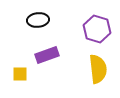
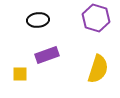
purple hexagon: moved 1 px left, 11 px up
yellow semicircle: rotated 24 degrees clockwise
